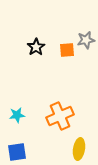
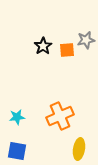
black star: moved 7 px right, 1 px up
cyan star: moved 2 px down
blue square: moved 1 px up; rotated 18 degrees clockwise
